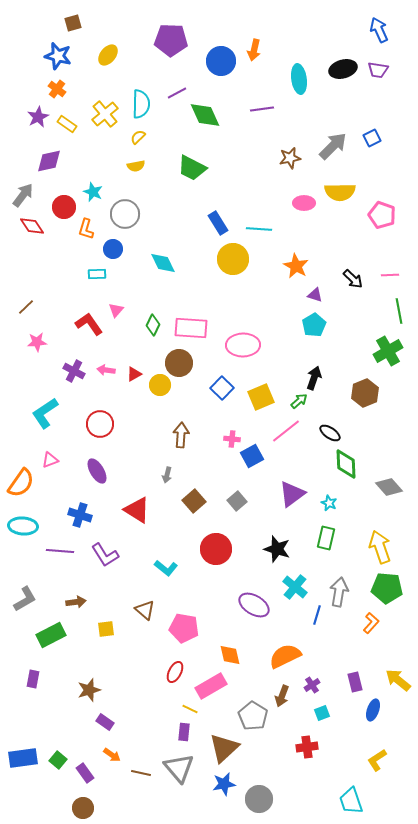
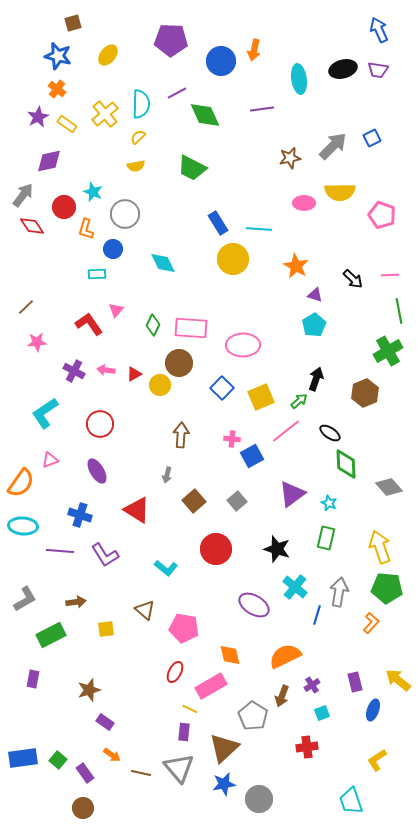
black arrow at (314, 378): moved 2 px right, 1 px down
